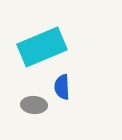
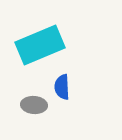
cyan rectangle: moved 2 px left, 2 px up
